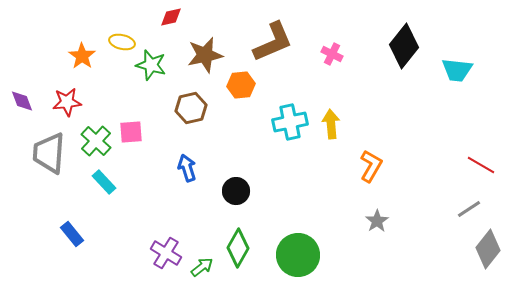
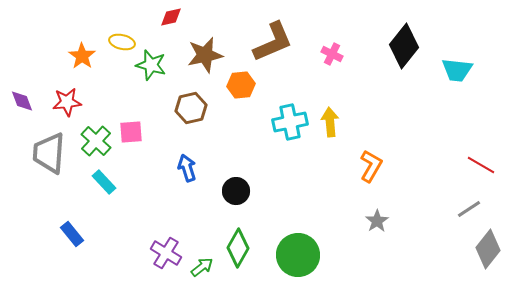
yellow arrow: moved 1 px left, 2 px up
